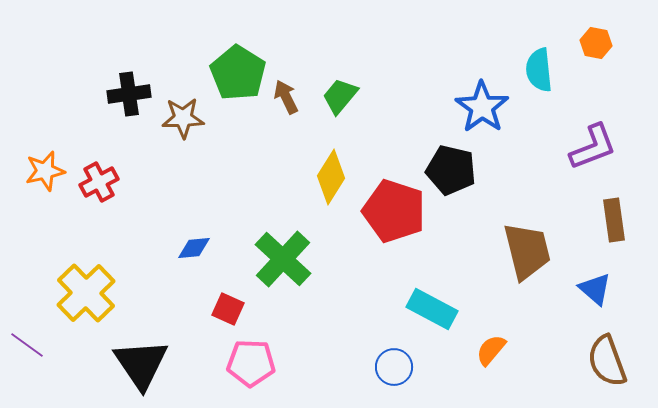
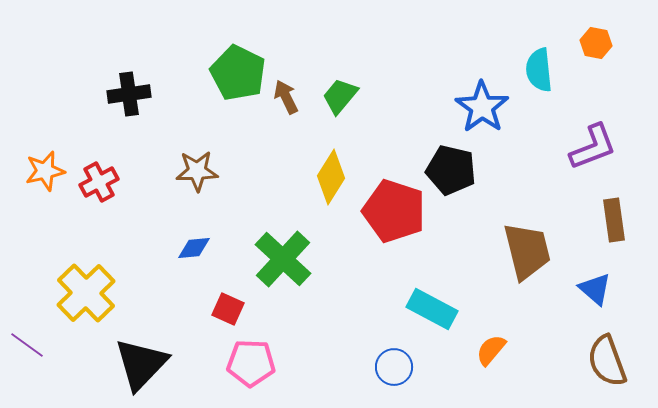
green pentagon: rotated 6 degrees counterclockwise
brown star: moved 14 px right, 53 px down
black triangle: rotated 18 degrees clockwise
